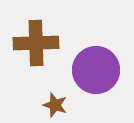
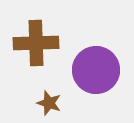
brown star: moved 6 px left, 2 px up
